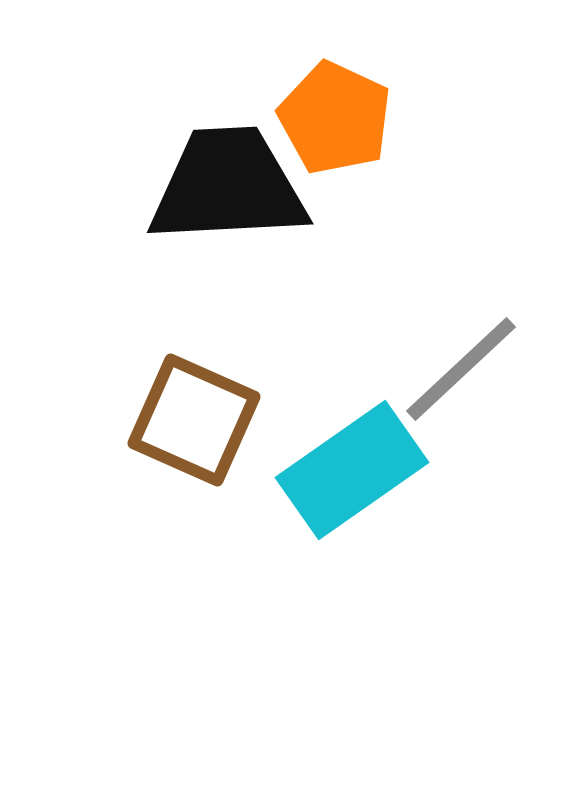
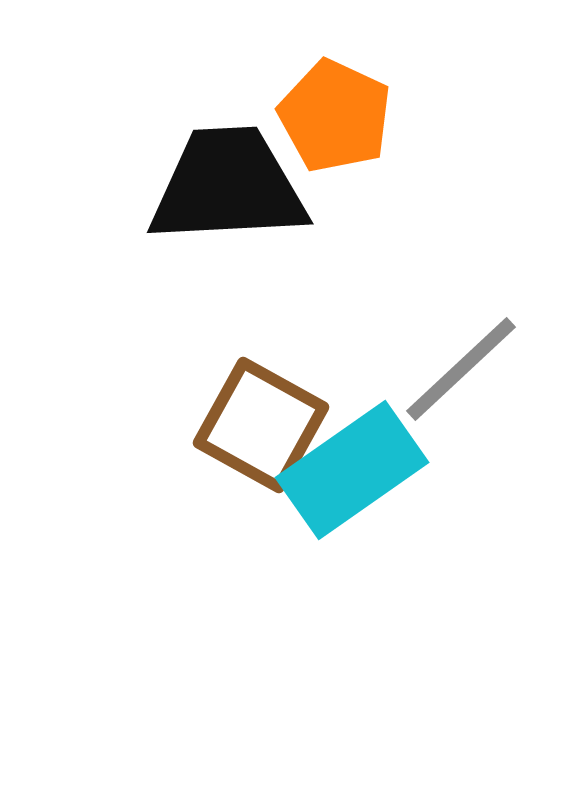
orange pentagon: moved 2 px up
brown square: moved 67 px right, 5 px down; rotated 5 degrees clockwise
